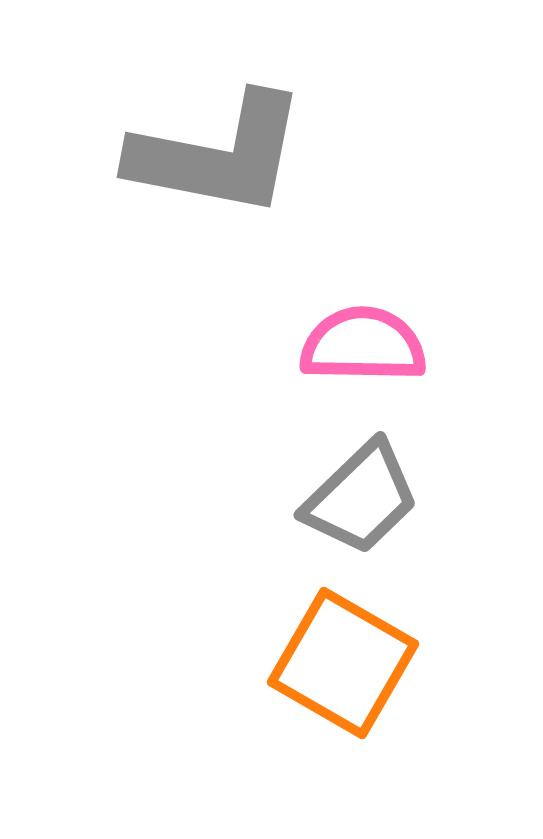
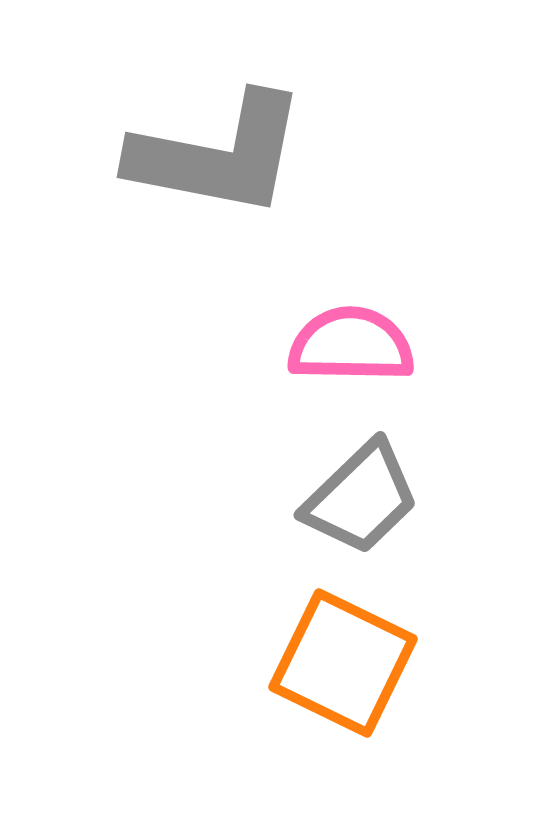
pink semicircle: moved 12 px left
orange square: rotated 4 degrees counterclockwise
